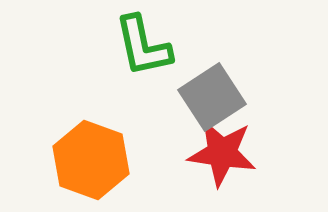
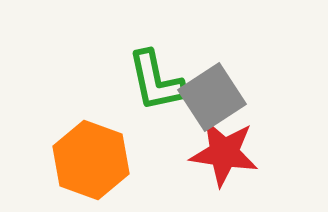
green L-shape: moved 13 px right, 35 px down
red star: moved 2 px right
